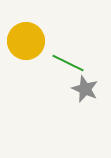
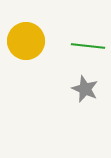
green line: moved 20 px right, 17 px up; rotated 20 degrees counterclockwise
